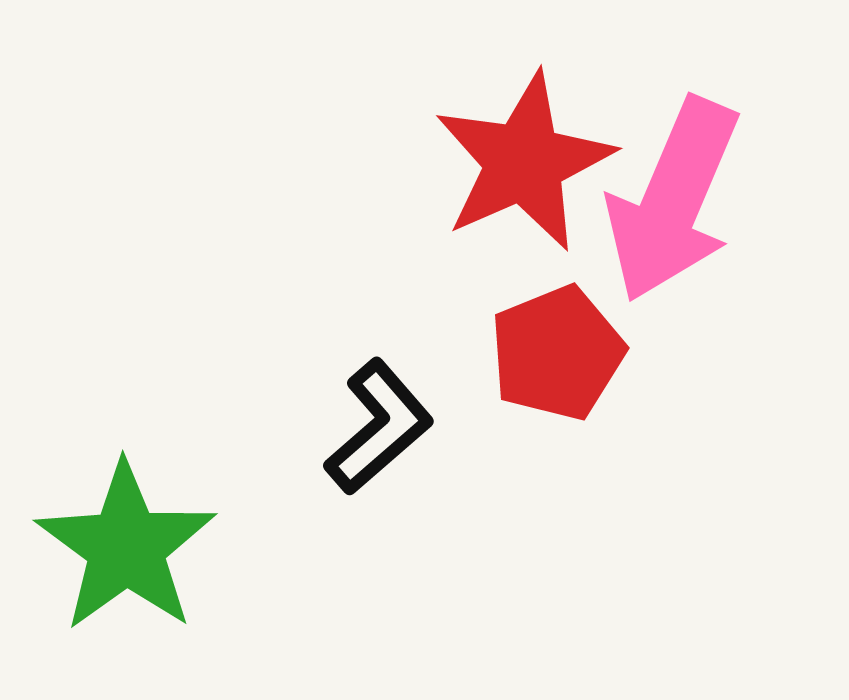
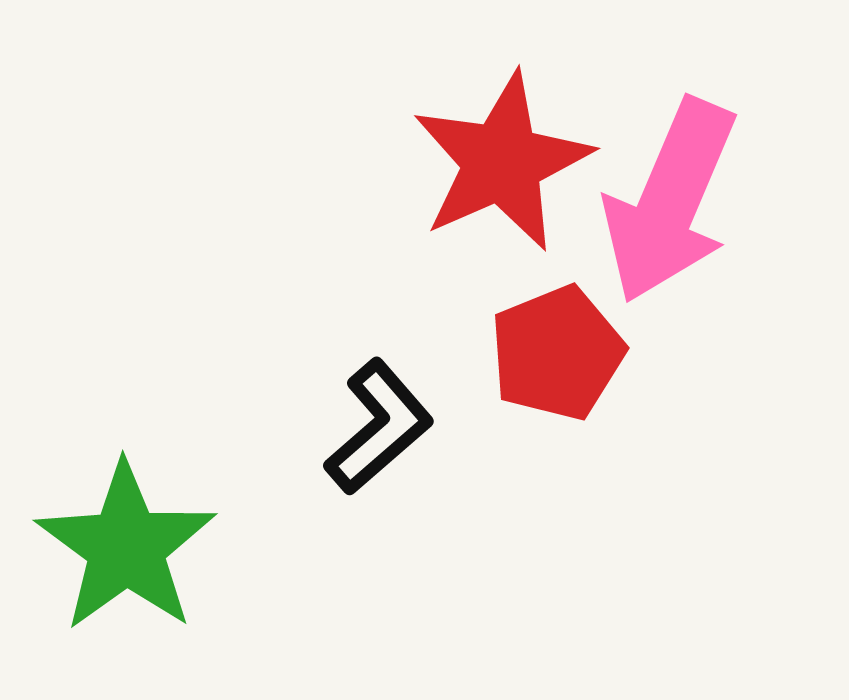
red star: moved 22 px left
pink arrow: moved 3 px left, 1 px down
